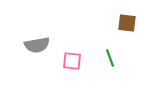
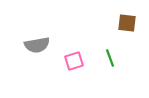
pink square: moved 2 px right; rotated 24 degrees counterclockwise
